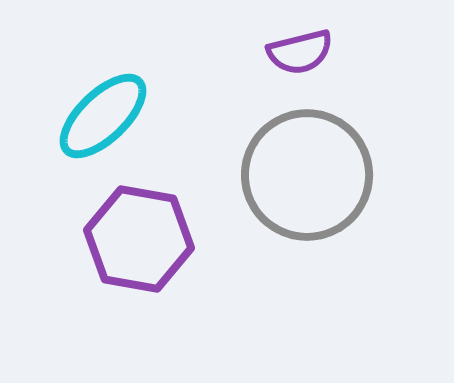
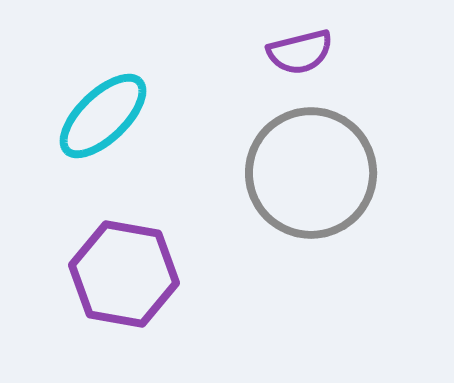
gray circle: moved 4 px right, 2 px up
purple hexagon: moved 15 px left, 35 px down
